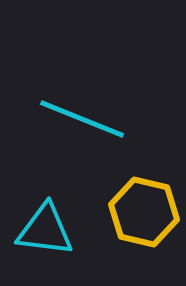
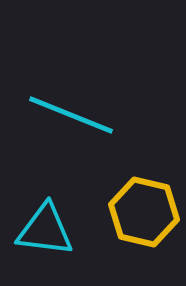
cyan line: moved 11 px left, 4 px up
